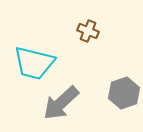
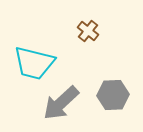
brown cross: rotated 15 degrees clockwise
gray hexagon: moved 11 px left, 2 px down; rotated 16 degrees clockwise
